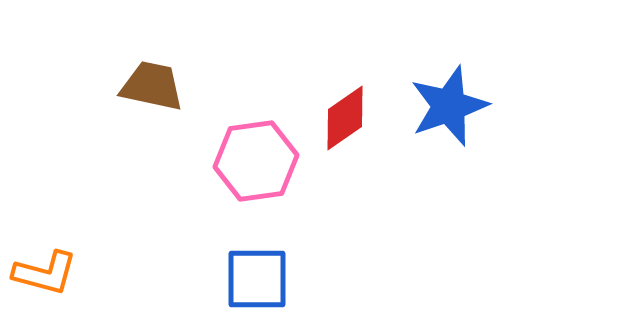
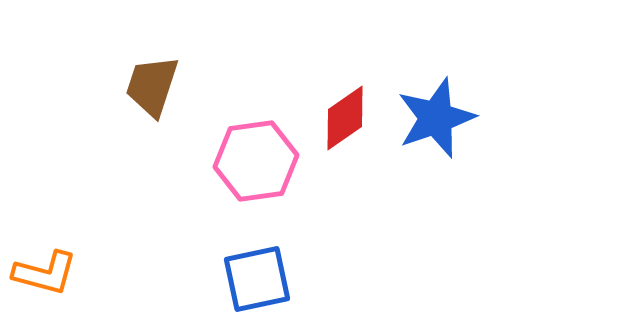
brown trapezoid: rotated 84 degrees counterclockwise
blue star: moved 13 px left, 12 px down
blue square: rotated 12 degrees counterclockwise
